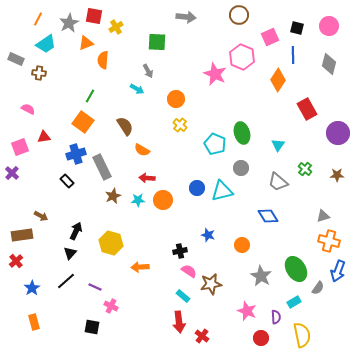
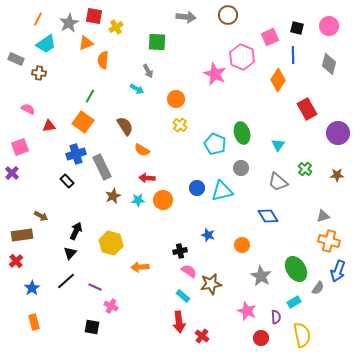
brown circle at (239, 15): moved 11 px left
red triangle at (44, 137): moved 5 px right, 11 px up
